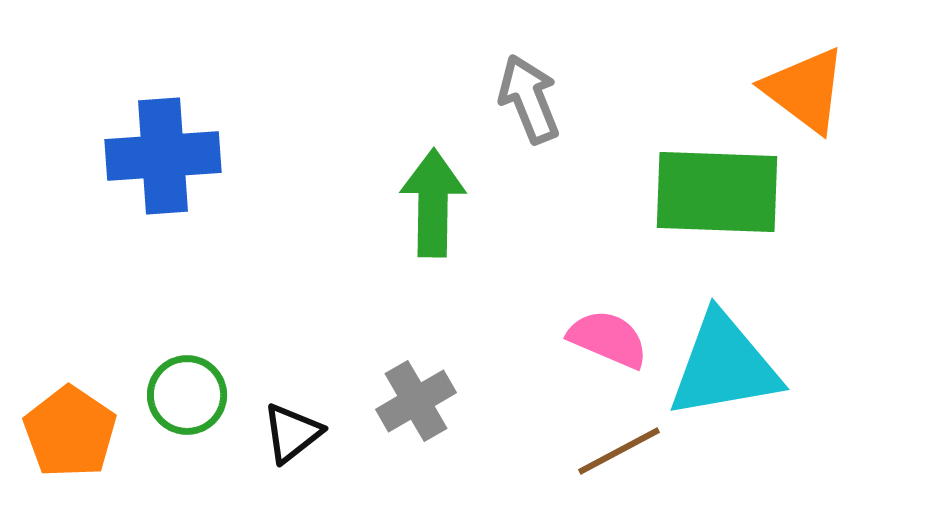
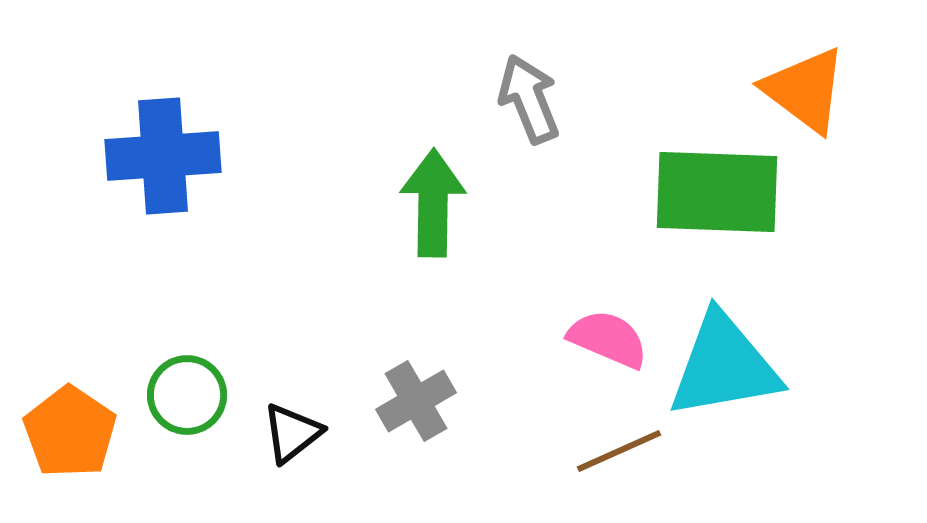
brown line: rotated 4 degrees clockwise
